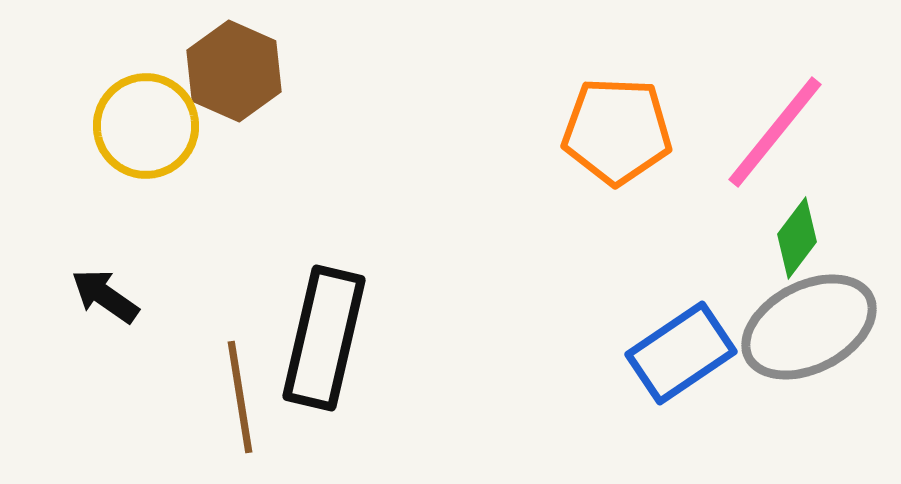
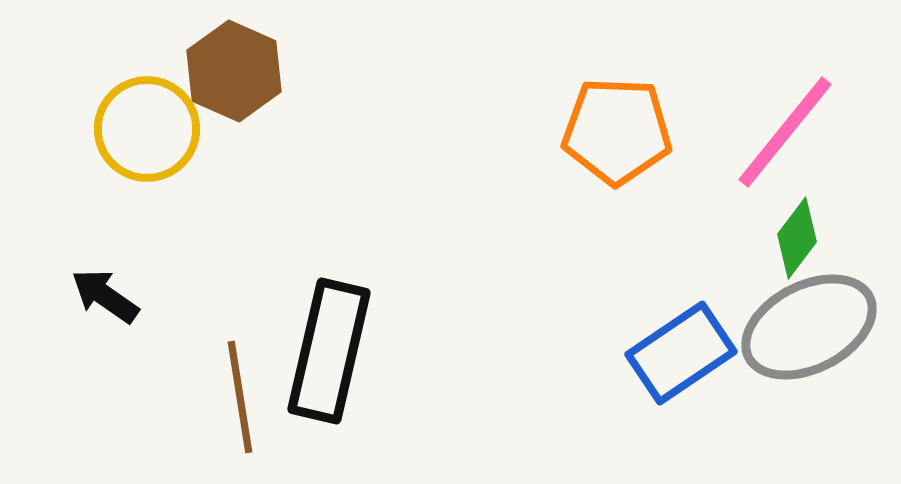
yellow circle: moved 1 px right, 3 px down
pink line: moved 10 px right
black rectangle: moved 5 px right, 13 px down
